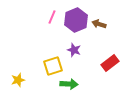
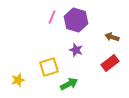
purple hexagon: rotated 20 degrees counterclockwise
brown arrow: moved 13 px right, 13 px down
purple star: moved 2 px right
yellow square: moved 4 px left, 1 px down
green arrow: rotated 30 degrees counterclockwise
